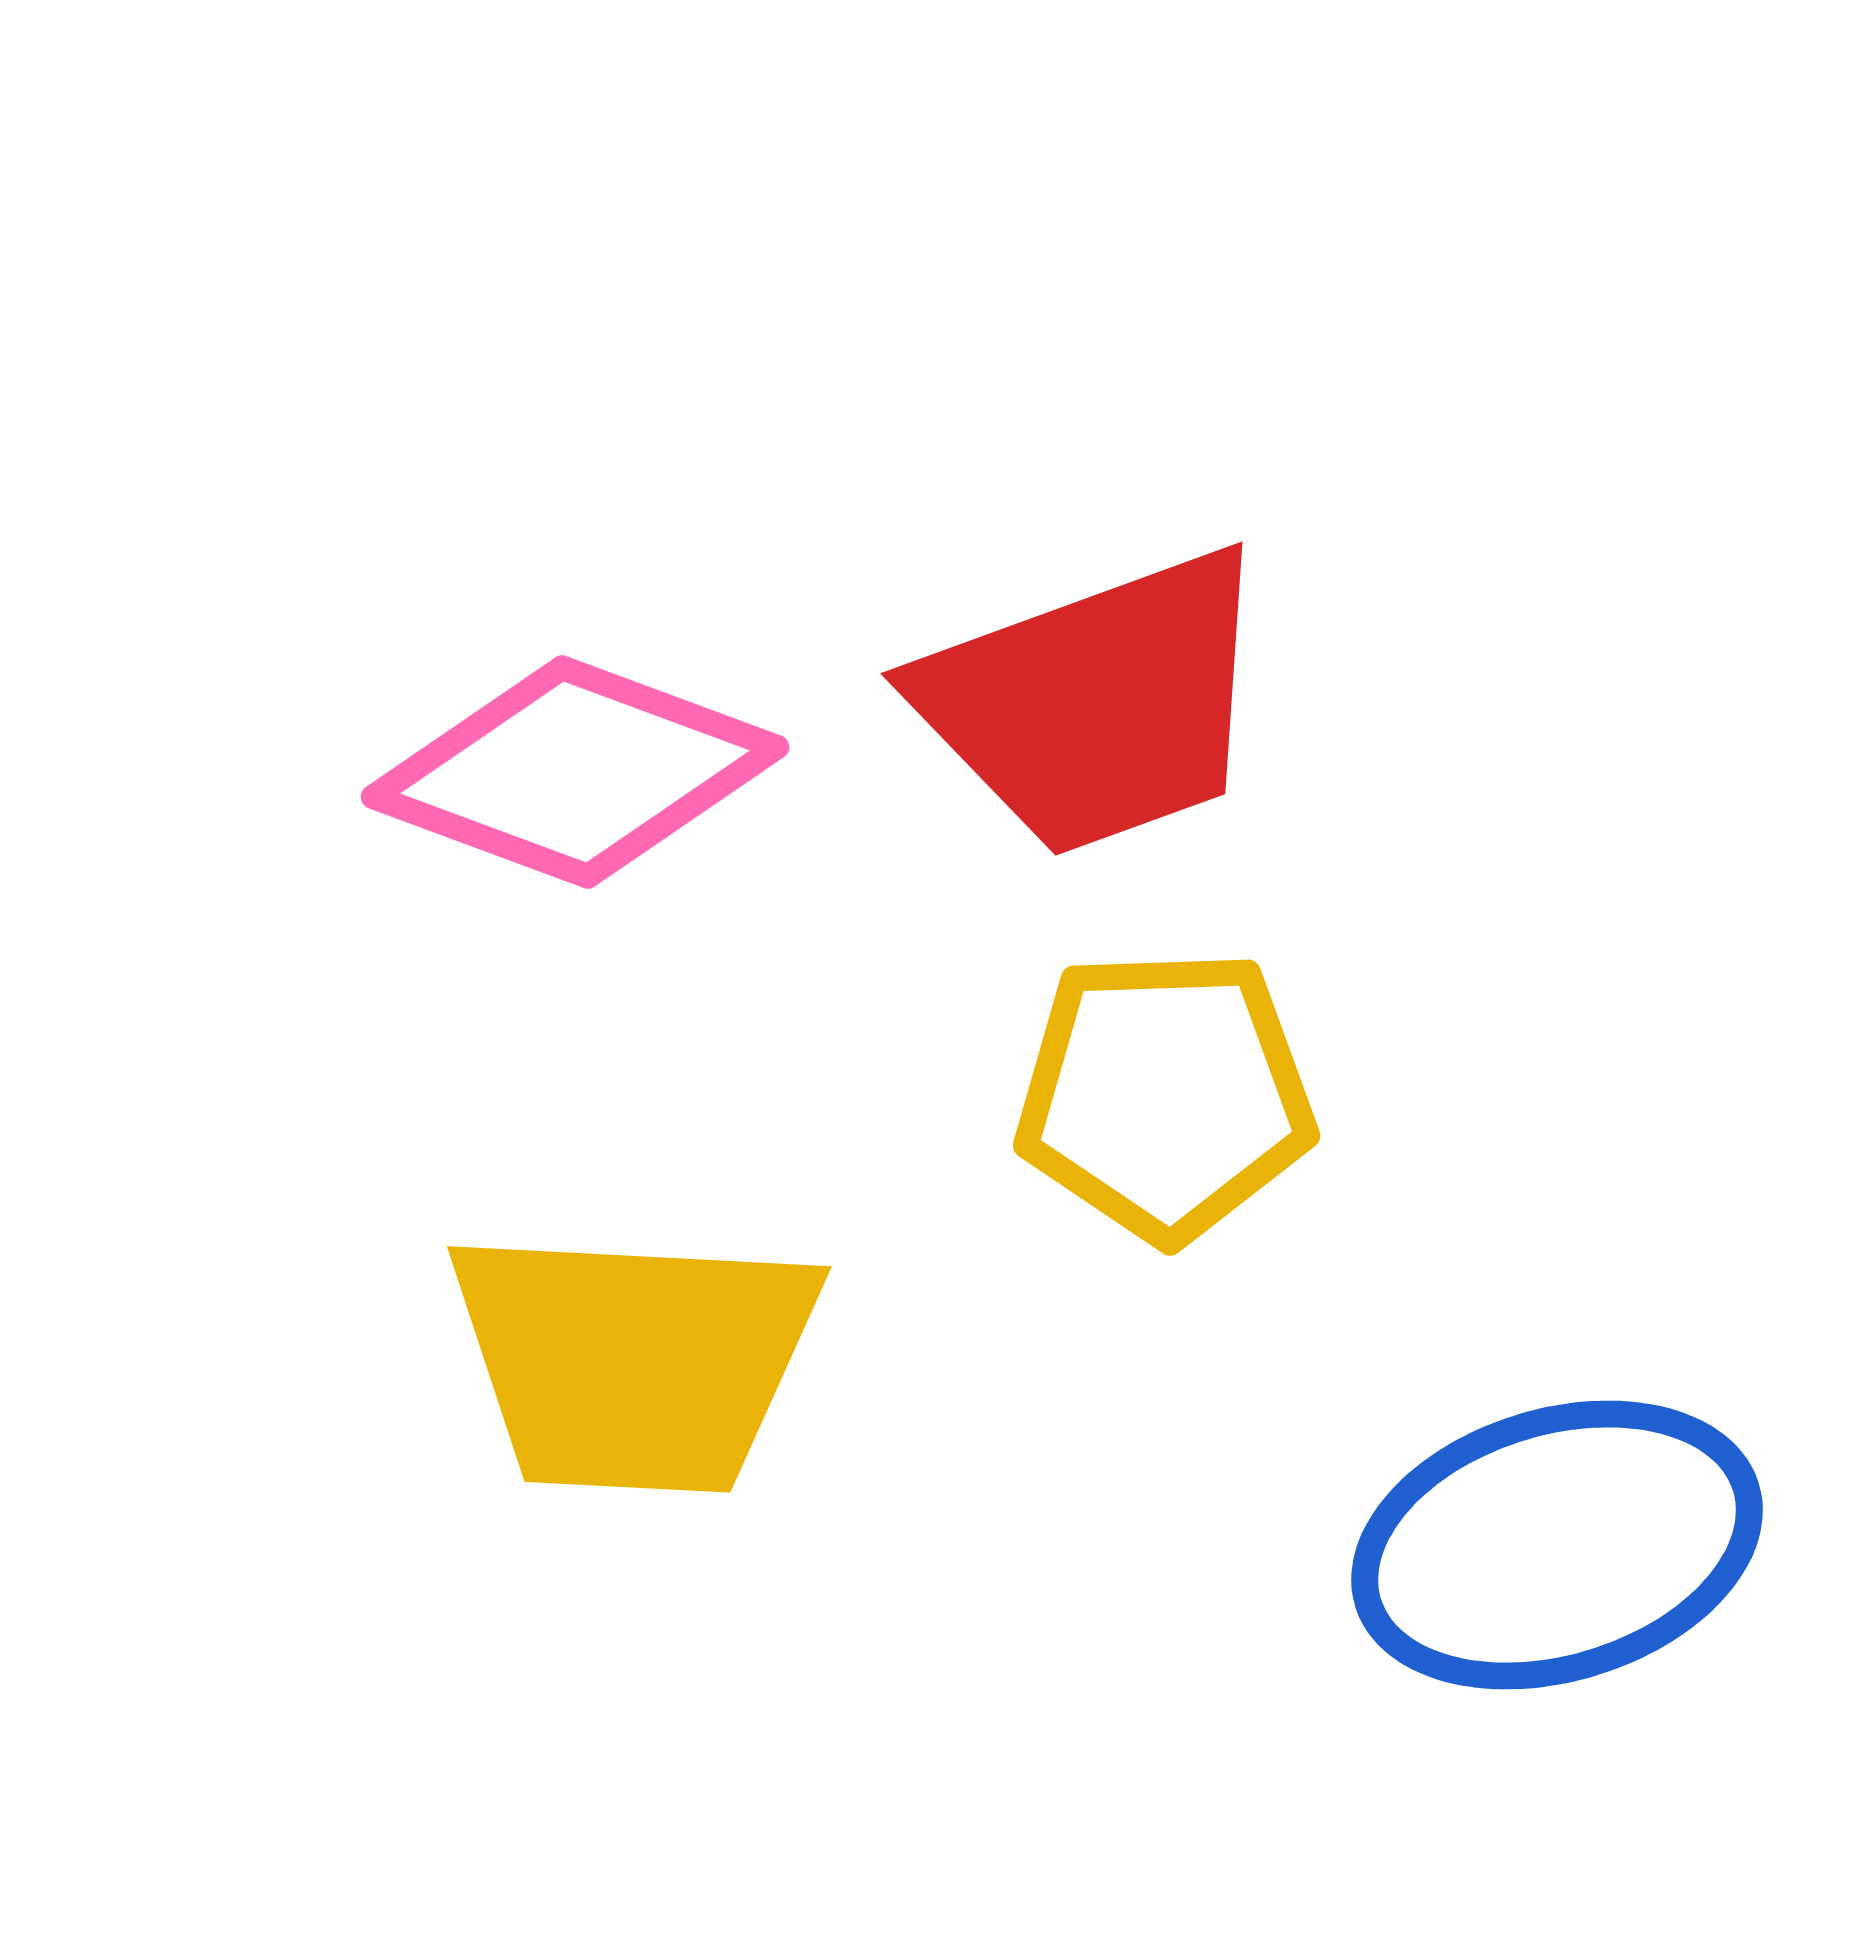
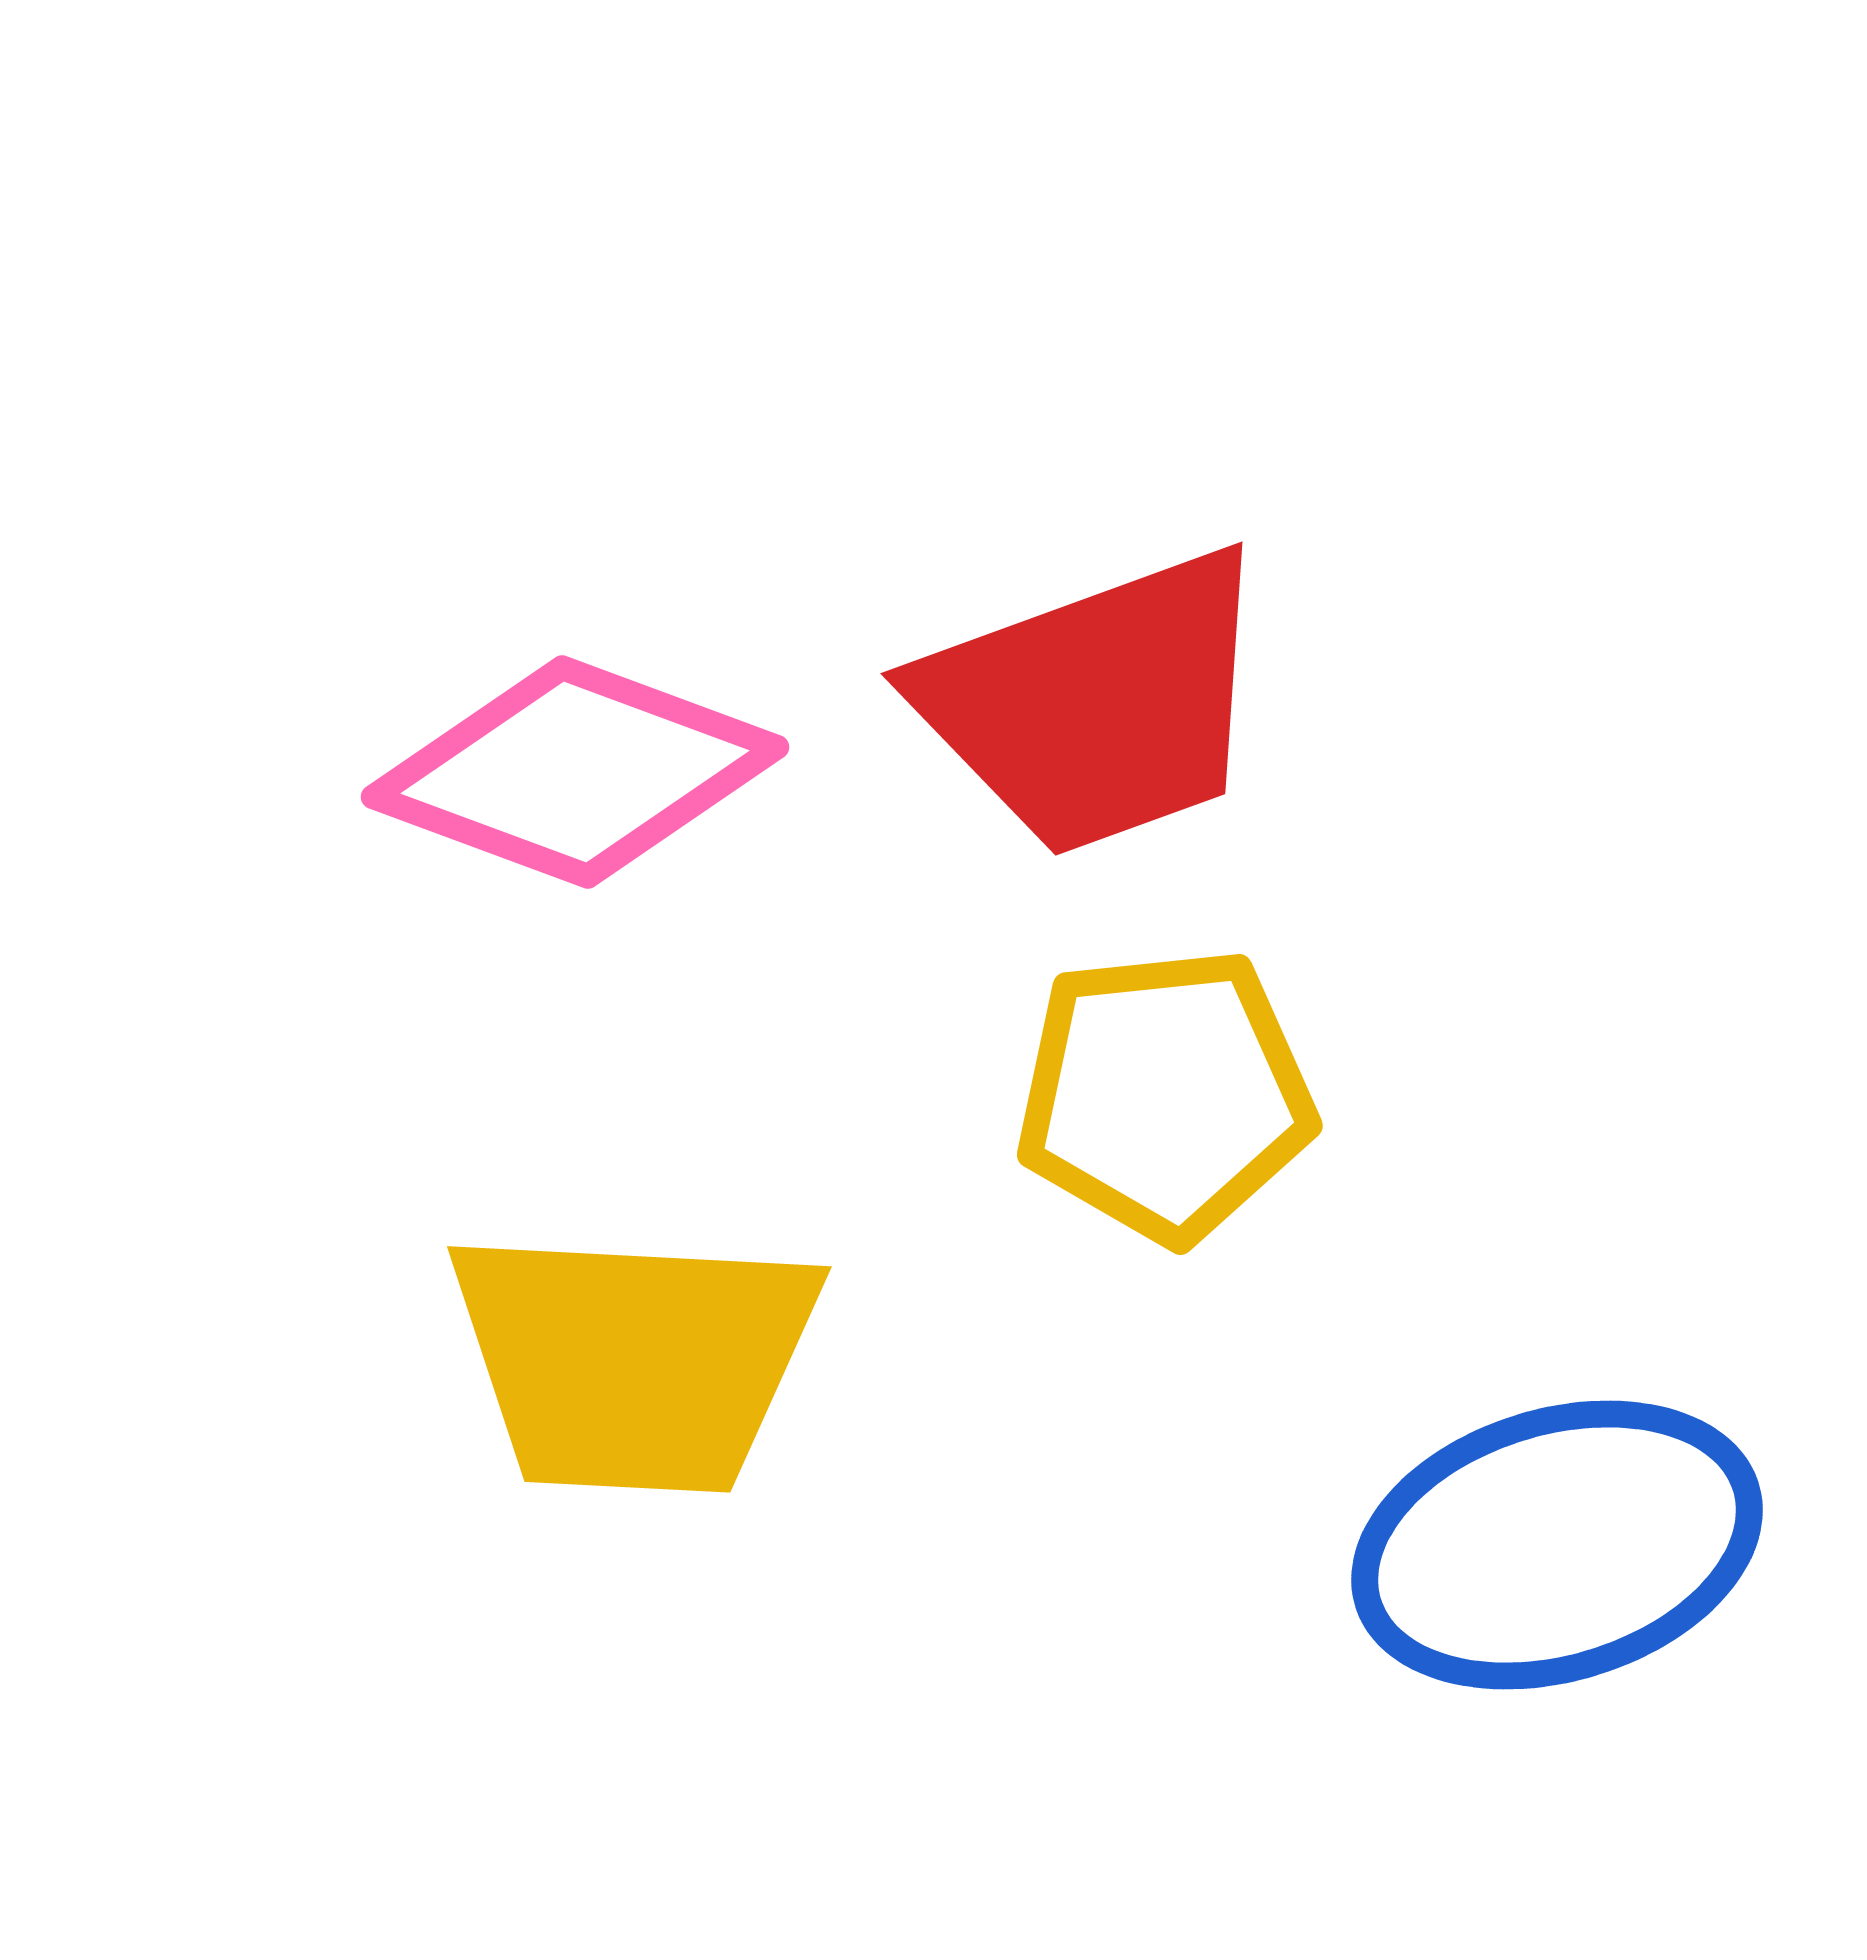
yellow pentagon: rotated 4 degrees counterclockwise
